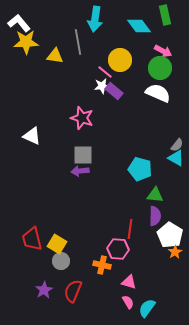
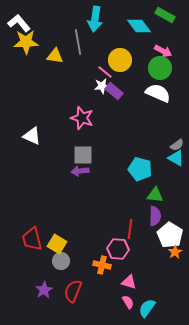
green rectangle: rotated 48 degrees counterclockwise
gray semicircle: rotated 16 degrees clockwise
